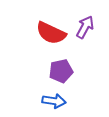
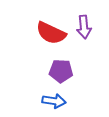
purple arrow: moved 1 px left; rotated 145 degrees clockwise
purple pentagon: rotated 15 degrees clockwise
